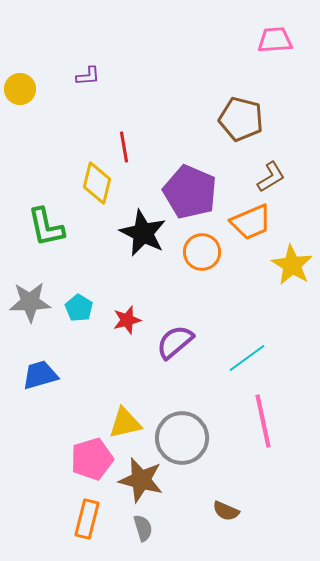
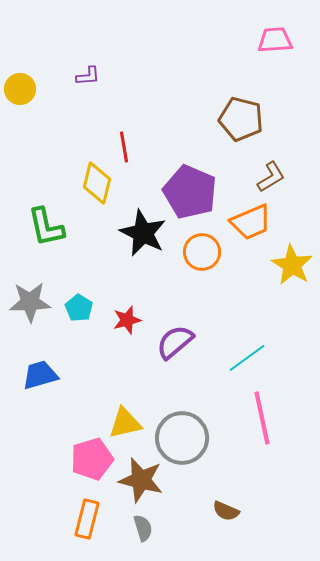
pink line: moved 1 px left, 3 px up
